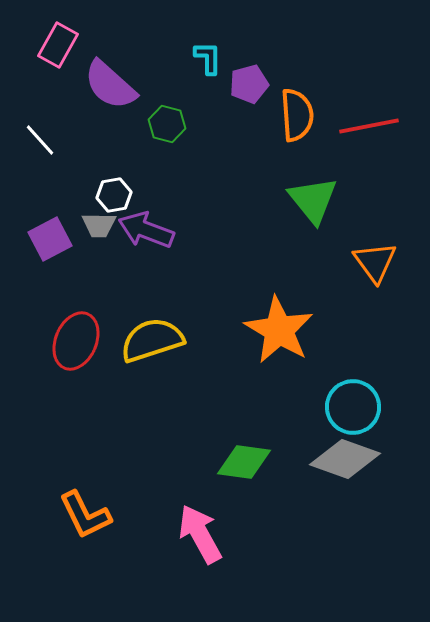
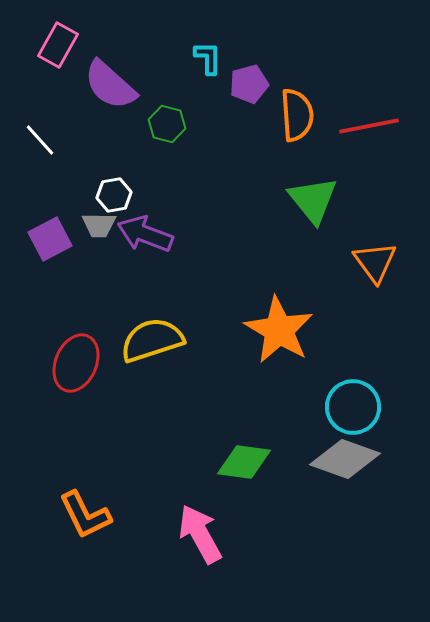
purple arrow: moved 1 px left, 4 px down
red ellipse: moved 22 px down
